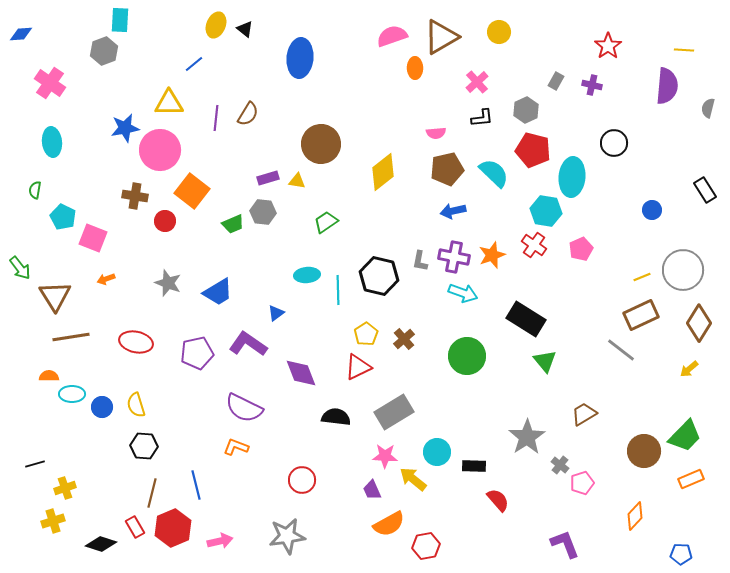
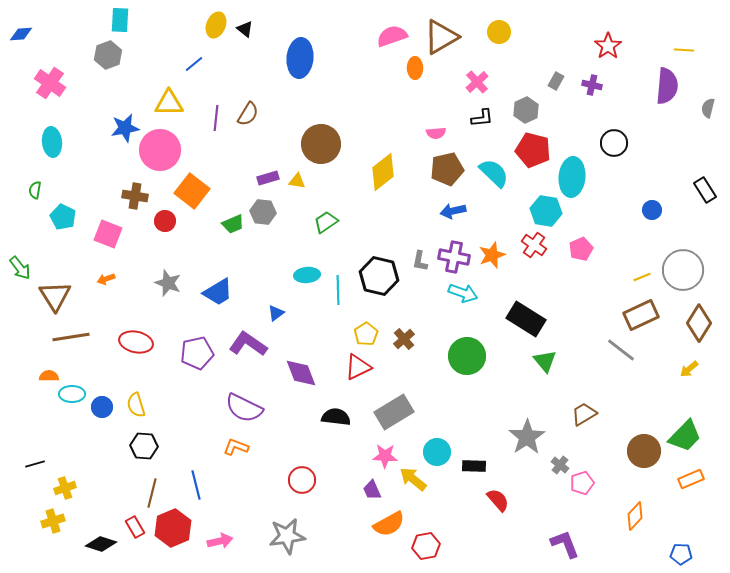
gray hexagon at (104, 51): moved 4 px right, 4 px down
pink square at (93, 238): moved 15 px right, 4 px up
